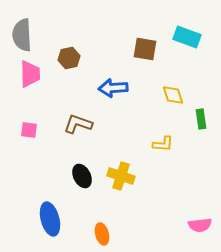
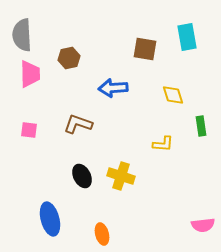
cyan rectangle: rotated 60 degrees clockwise
green rectangle: moved 7 px down
pink semicircle: moved 3 px right
